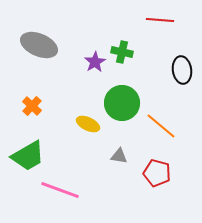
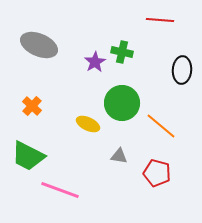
black ellipse: rotated 12 degrees clockwise
green trapezoid: rotated 57 degrees clockwise
